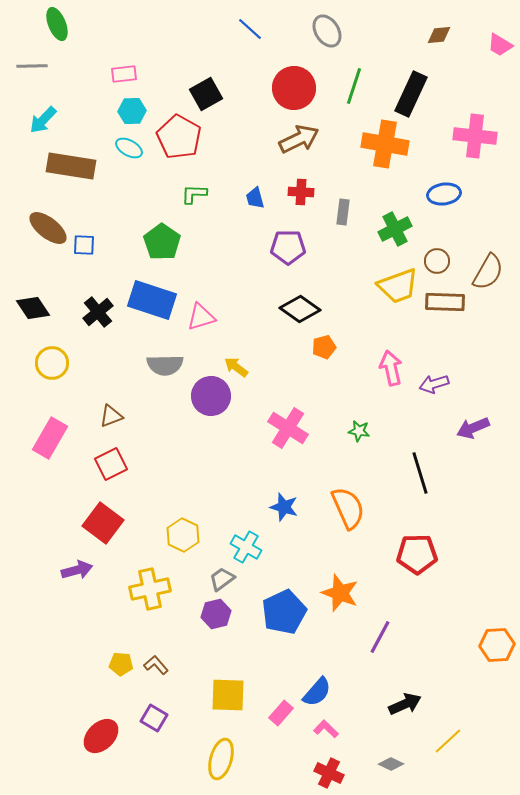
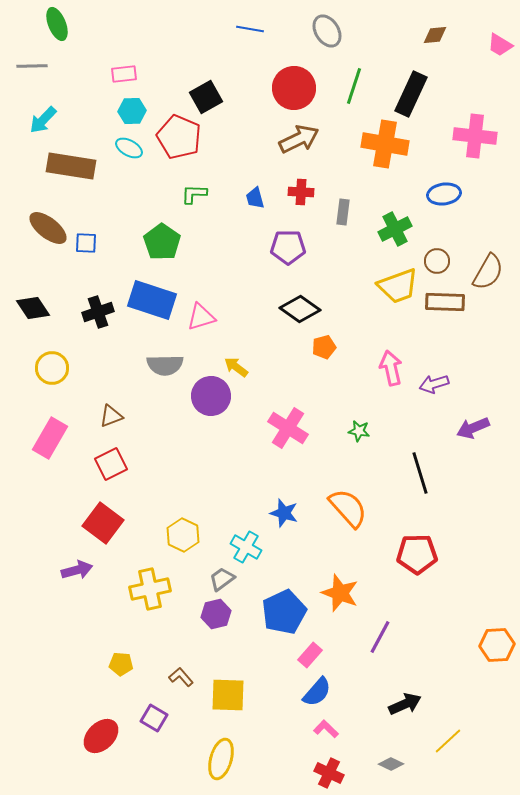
blue line at (250, 29): rotated 32 degrees counterclockwise
brown diamond at (439, 35): moved 4 px left
black square at (206, 94): moved 3 px down
red pentagon at (179, 137): rotated 6 degrees counterclockwise
blue square at (84, 245): moved 2 px right, 2 px up
black cross at (98, 312): rotated 20 degrees clockwise
yellow circle at (52, 363): moved 5 px down
blue star at (284, 507): moved 6 px down
orange semicircle at (348, 508): rotated 18 degrees counterclockwise
brown L-shape at (156, 665): moved 25 px right, 12 px down
pink rectangle at (281, 713): moved 29 px right, 58 px up
